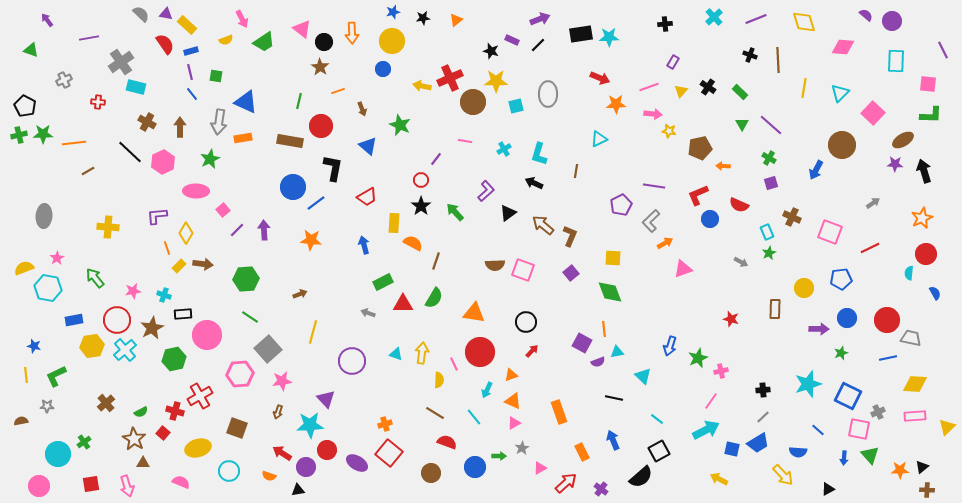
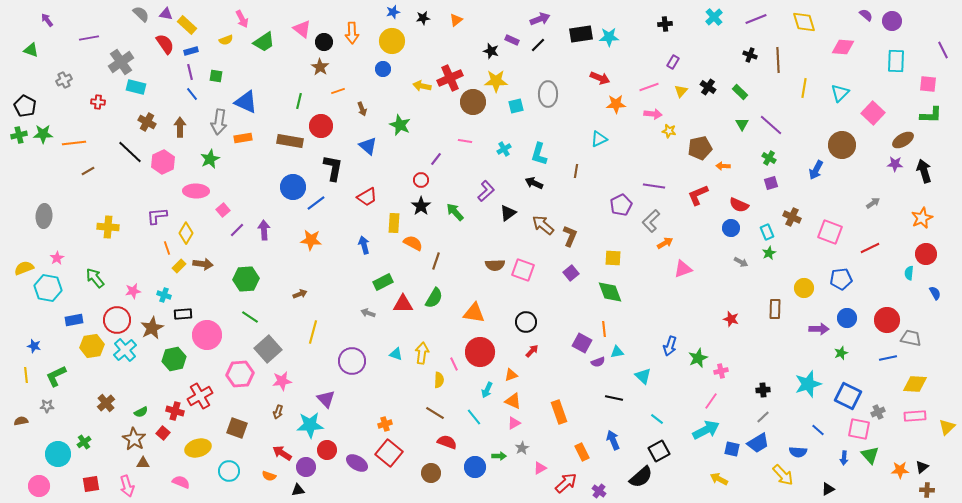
blue circle at (710, 219): moved 21 px right, 9 px down
purple cross at (601, 489): moved 2 px left, 2 px down
